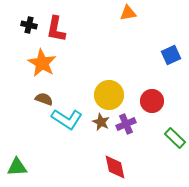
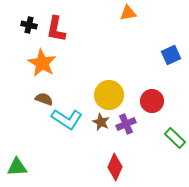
red diamond: rotated 36 degrees clockwise
